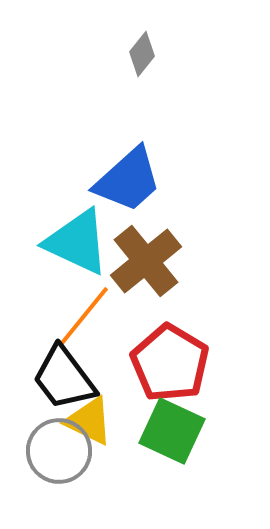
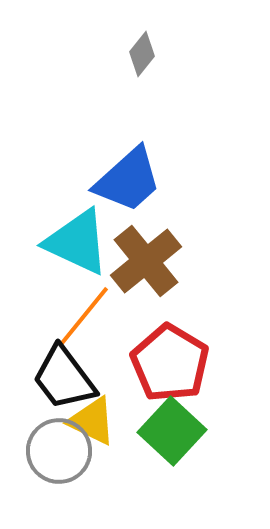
yellow triangle: moved 3 px right
green square: rotated 18 degrees clockwise
